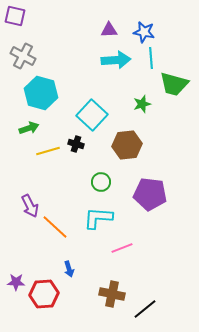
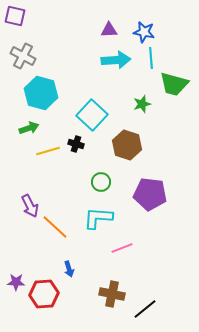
brown hexagon: rotated 24 degrees clockwise
